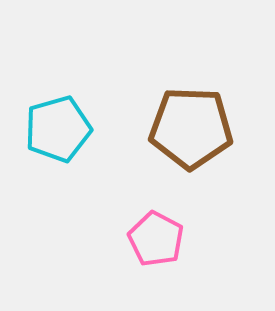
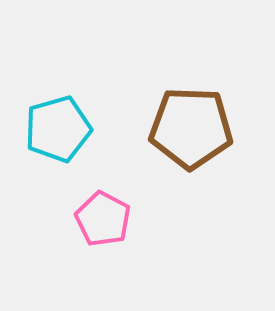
pink pentagon: moved 53 px left, 20 px up
